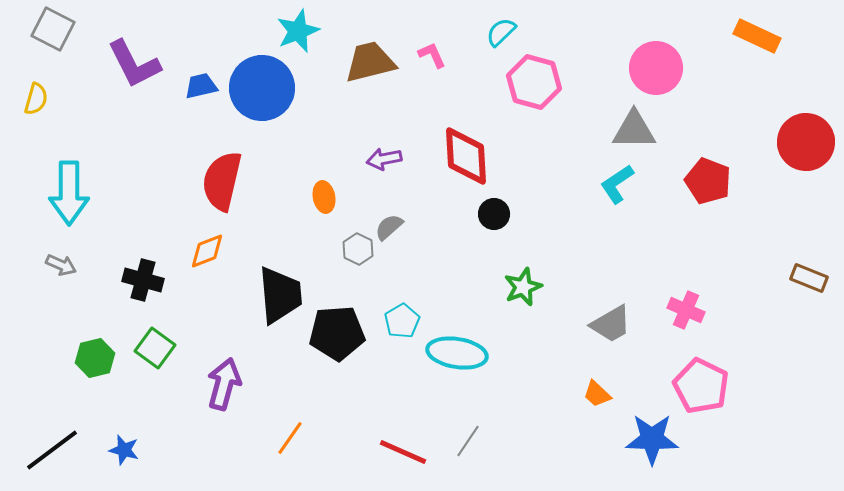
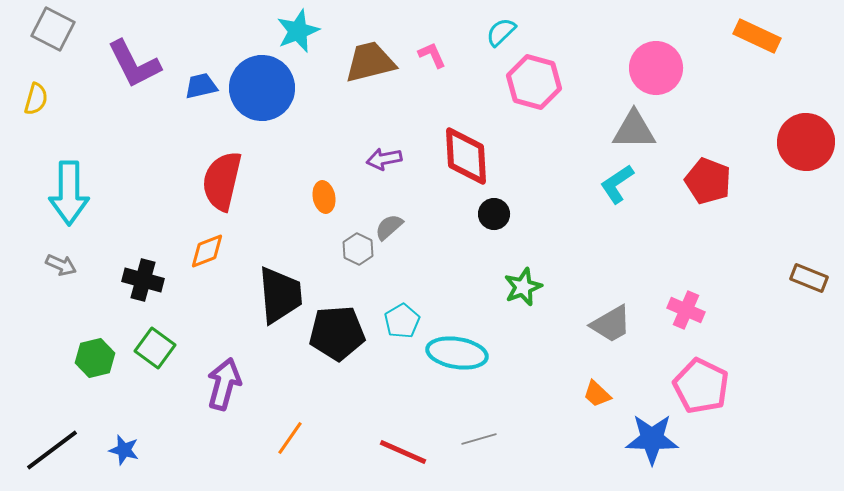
gray line at (468, 441): moved 11 px right, 2 px up; rotated 40 degrees clockwise
